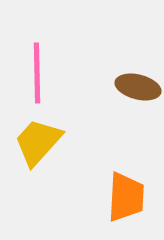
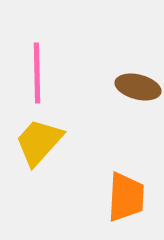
yellow trapezoid: moved 1 px right
